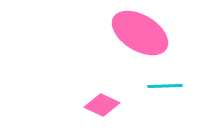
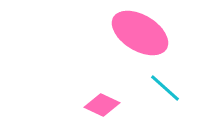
cyan line: moved 2 px down; rotated 44 degrees clockwise
